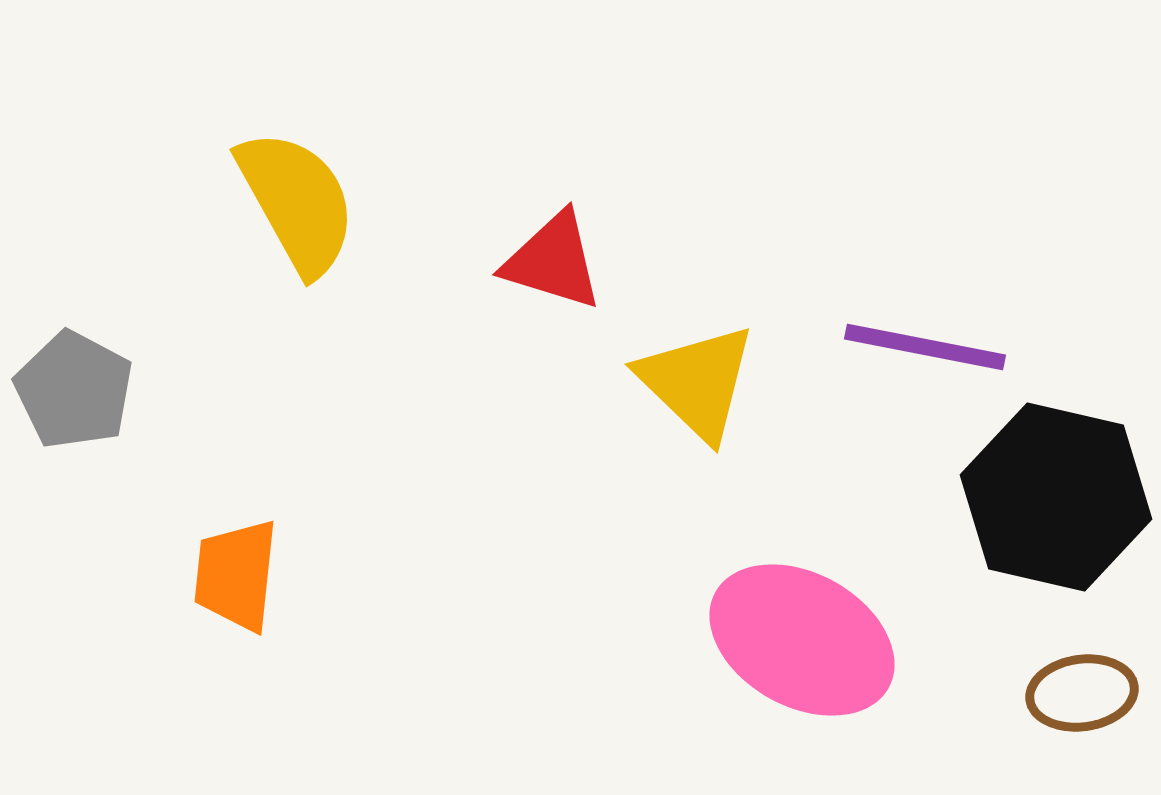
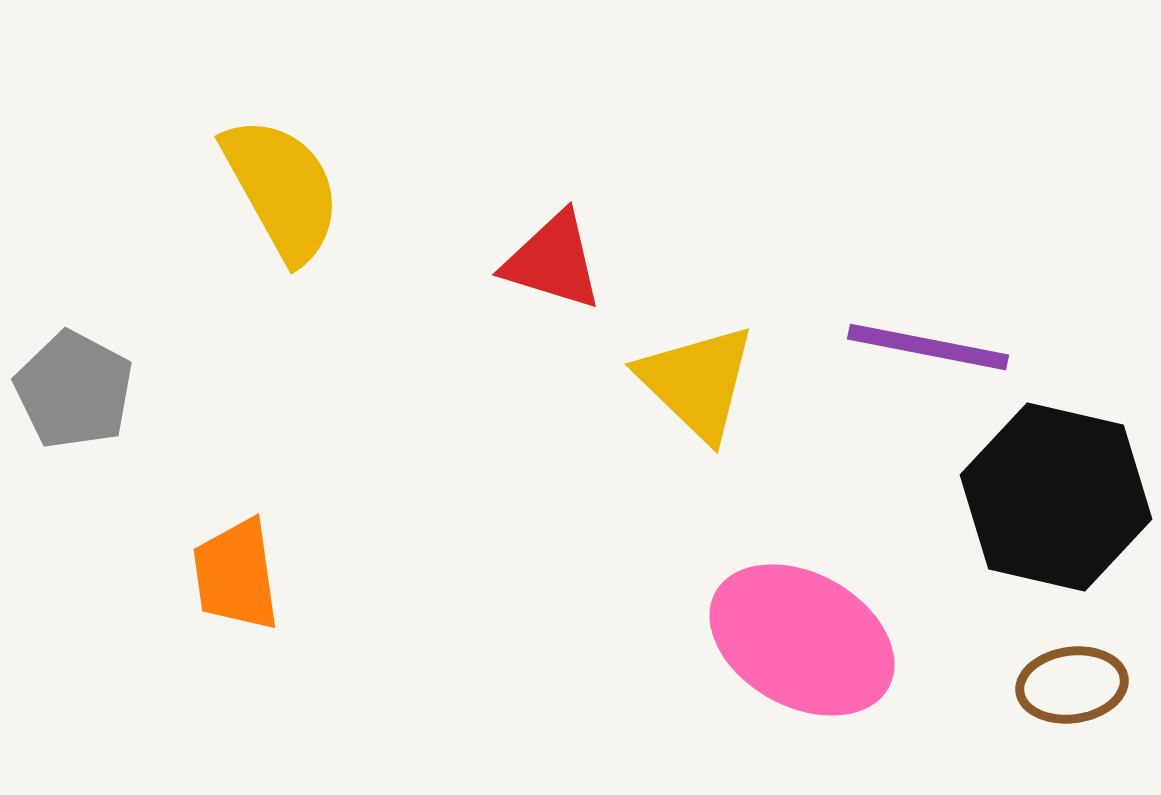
yellow semicircle: moved 15 px left, 13 px up
purple line: moved 3 px right
orange trapezoid: rotated 14 degrees counterclockwise
brown ellipse: moved 10 px left, 8 px up
